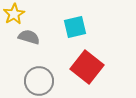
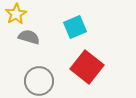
yellow star: moved 2 px right
cyan square: rotated 10 degrees counterclockwise
